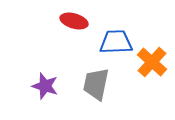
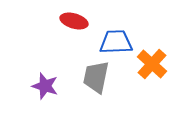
orange cross: moved 2 px down
gray trapezoid: moved 7 px up
